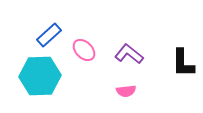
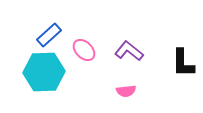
purple L-shape: moved 3 px up
cyan hexagon: moved 4 px right, 4 px up
